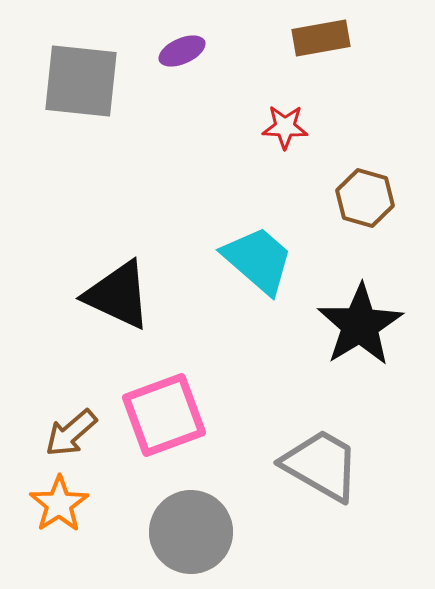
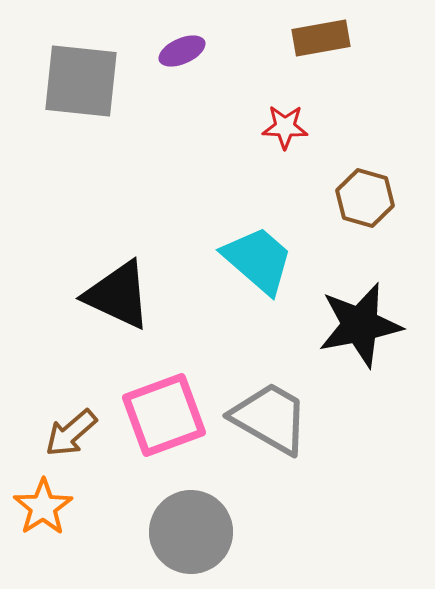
black star: rotated 20 degrees clockwise
gray trapezoid: moved 51 px left, 47 px up
orange star: moved 16 px left, 3 px down
